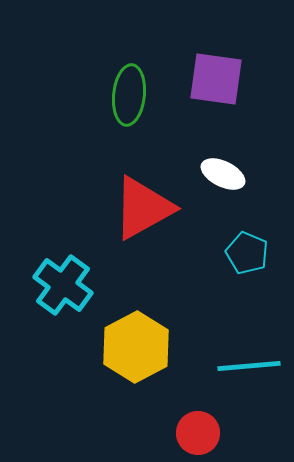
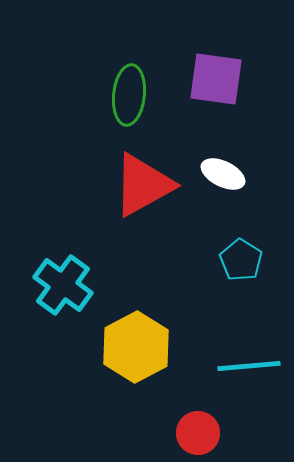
red triangle: moved 23 px up
cyan pentagon: moved 6 px left, 7 px down; rotated 9 degrees clockwise
